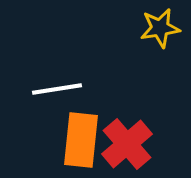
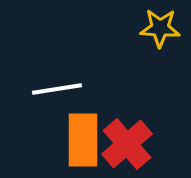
yellow star: rotated 12 degrees clockwise
orange rectangle: moved 2 px right; rotated 6 degrees counterclockwise
